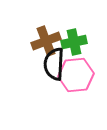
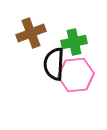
brown cross: moved 15 px left, 8 px up
